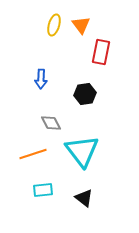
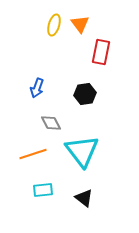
orange triangle: moved 1 px left, 1 px up
blue arrow: moved 4 px left, 9 px down; rotated 18 degrees clockwise
